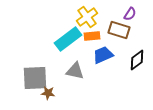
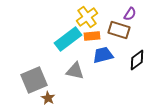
blue trapezoid: rotated 10 degrees clockwise
gray square: moved 1 px left, 2 px down; rotated 20 degrees counterclockwise
brown star: moved 5 px down; rotated 24 degrees clockwise
